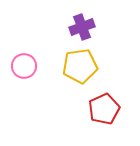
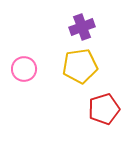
pink circle: moved 3 px down
red pentagon: rotated 8 degrees clockwise
